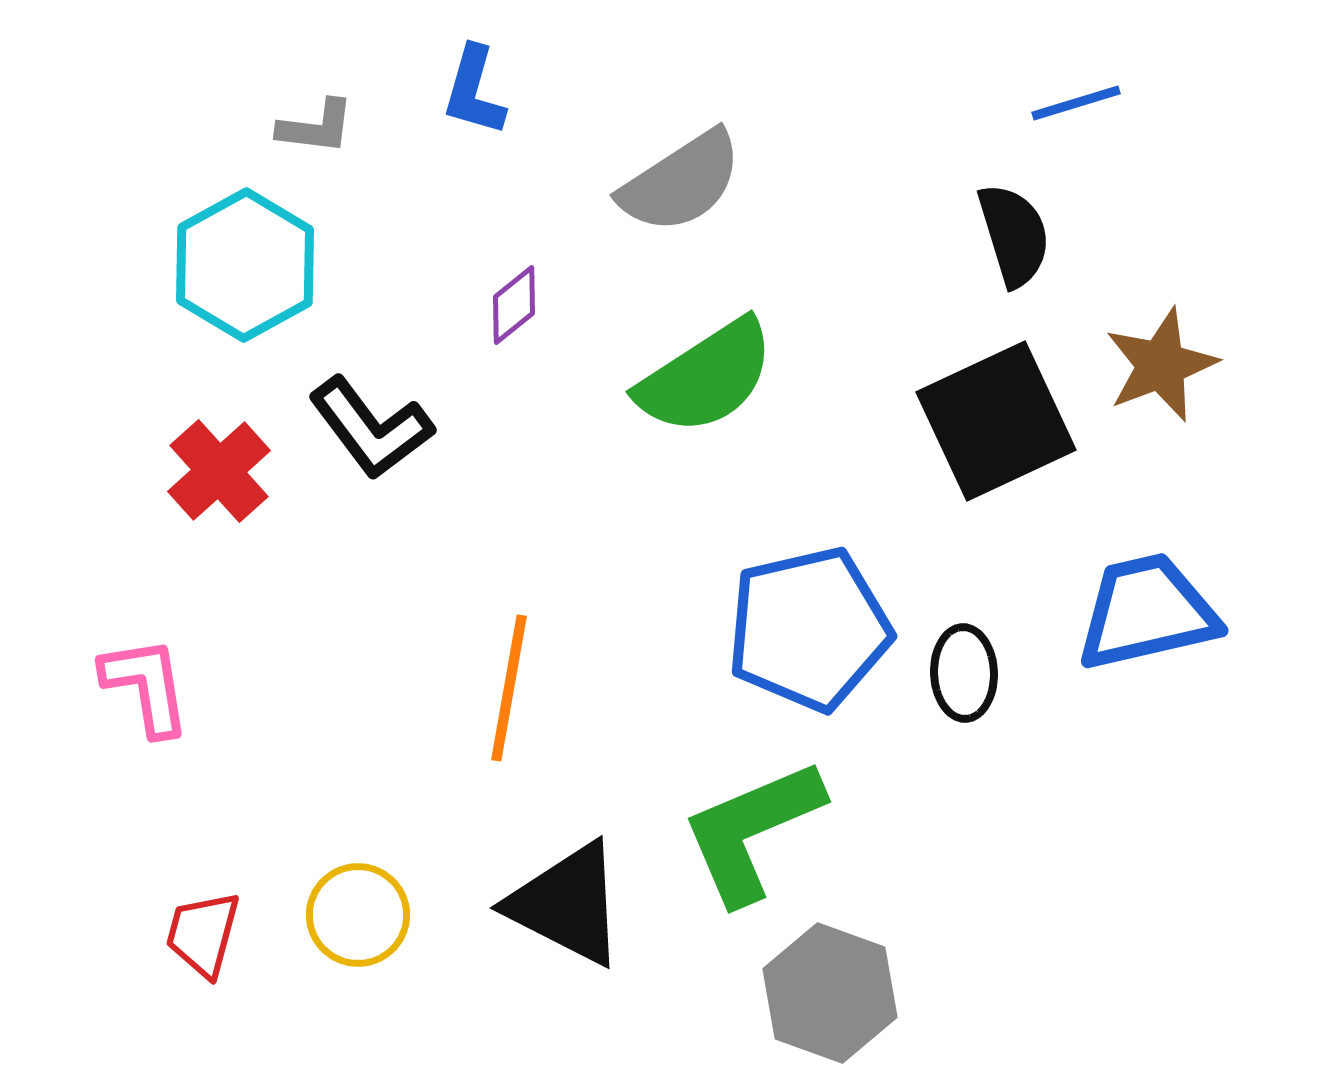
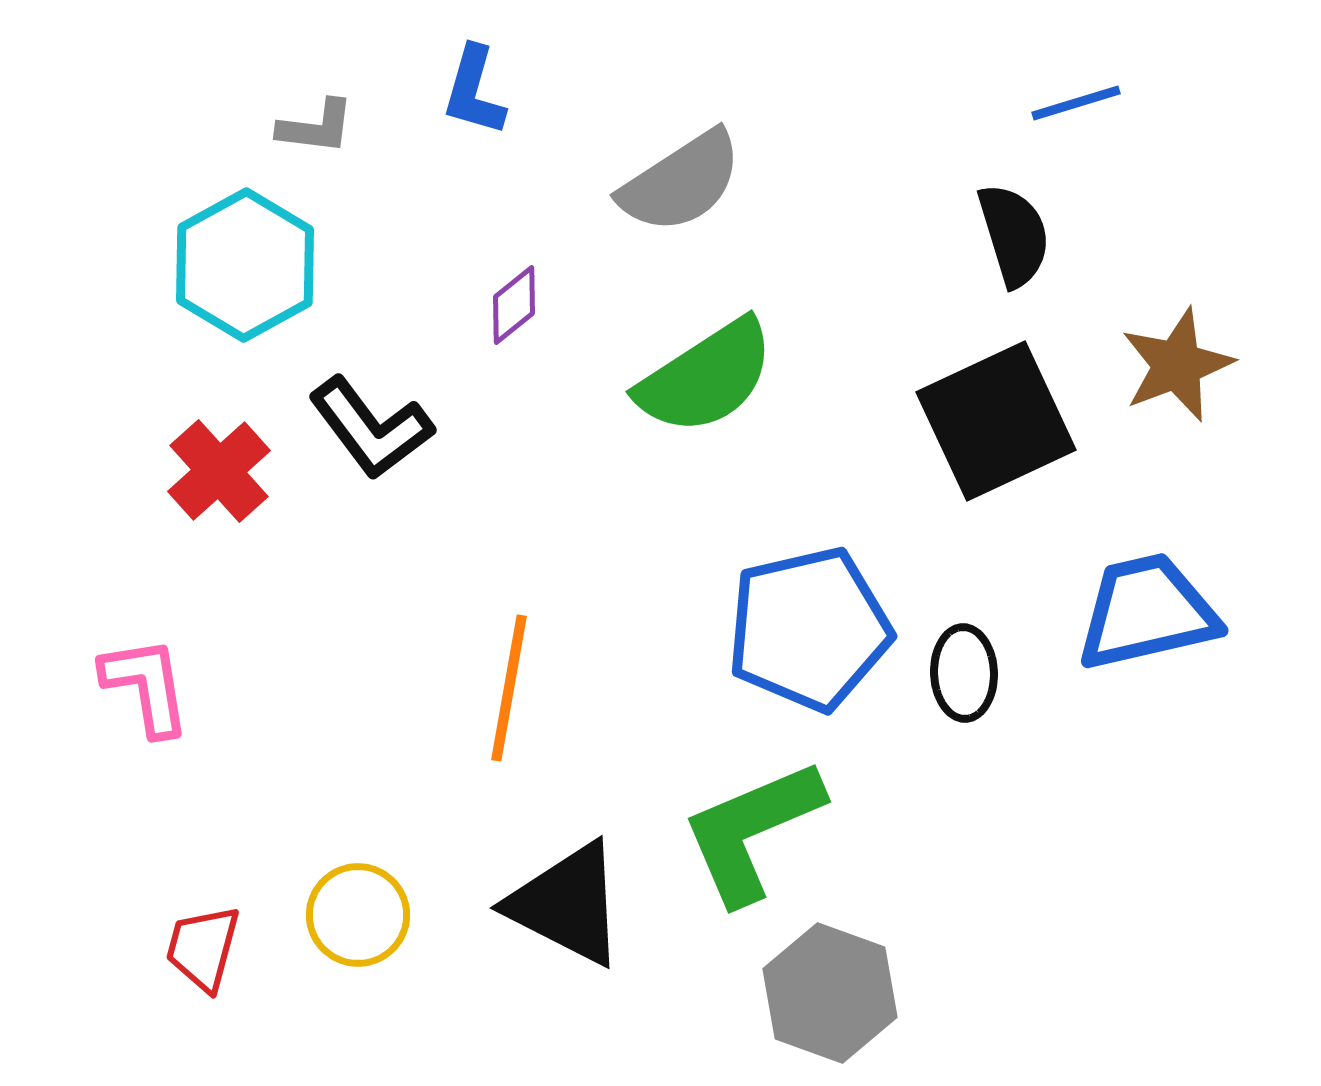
brown star: moved 16 px right
red trapezoid: moved 14 px down
